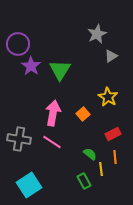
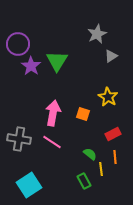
green triangle: moved 3 px left, 9 px up
orange square: rotated 32 degrees counterclockwise
